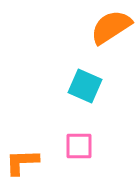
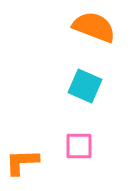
orange semicircle: moved 17 px left; rotated 54 degrees clockwise
